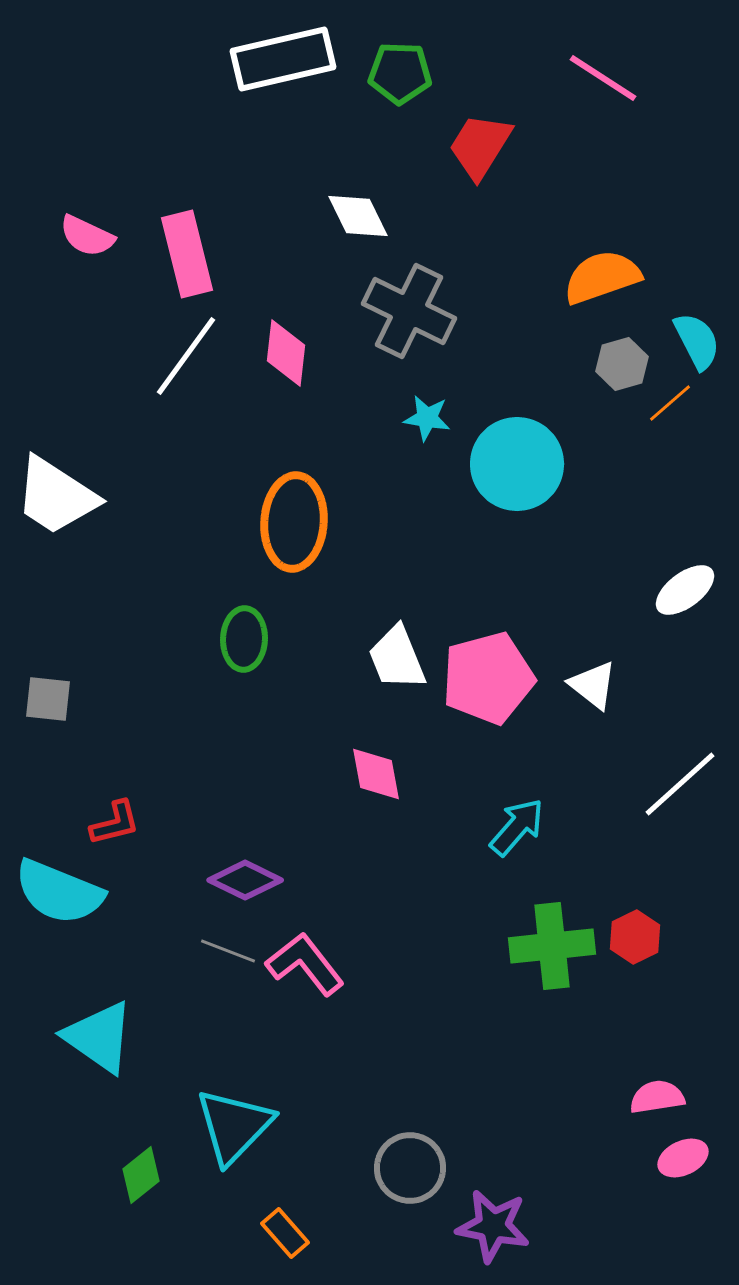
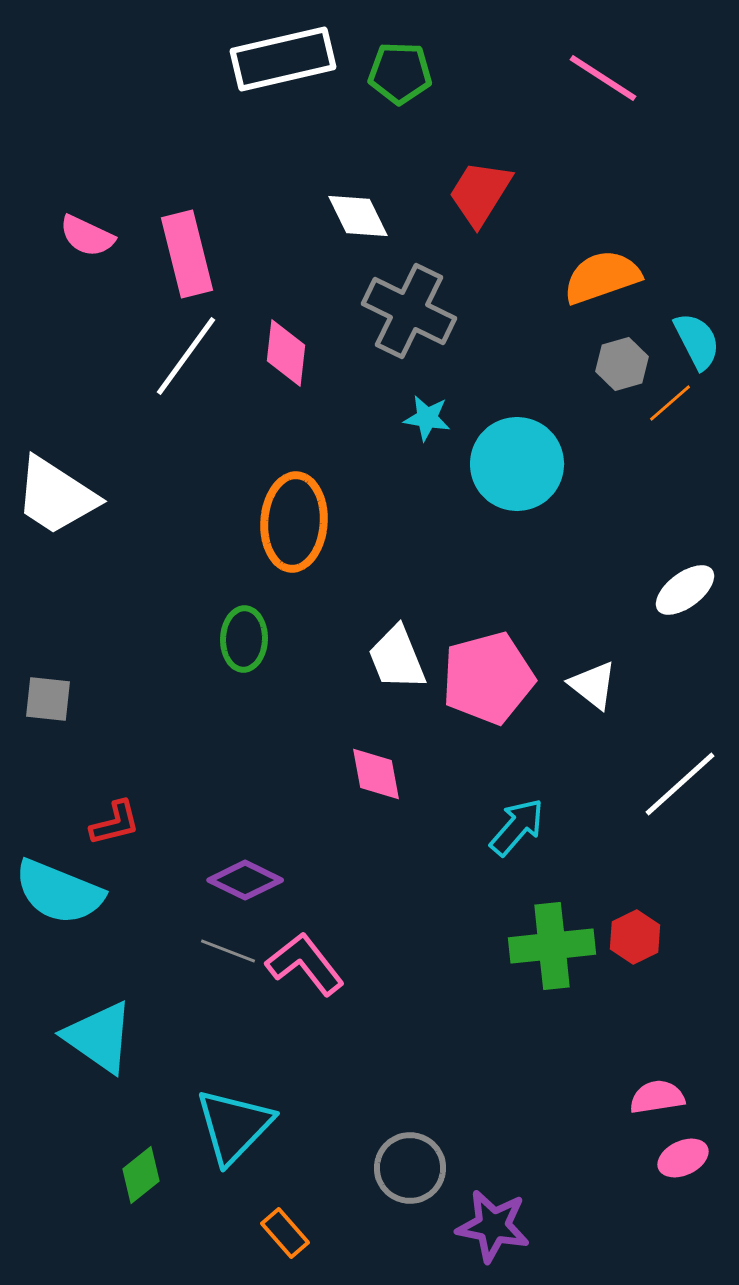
red trapezoid at (480, 146): moved 47 px down
